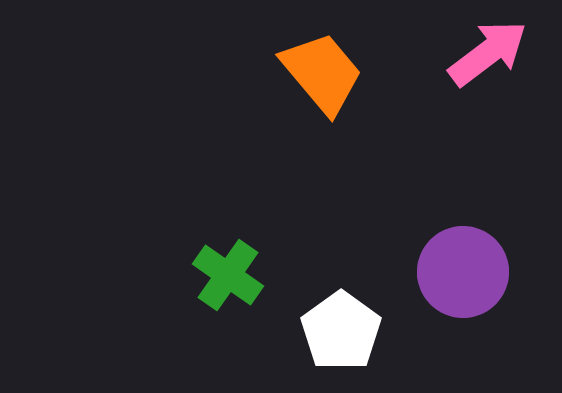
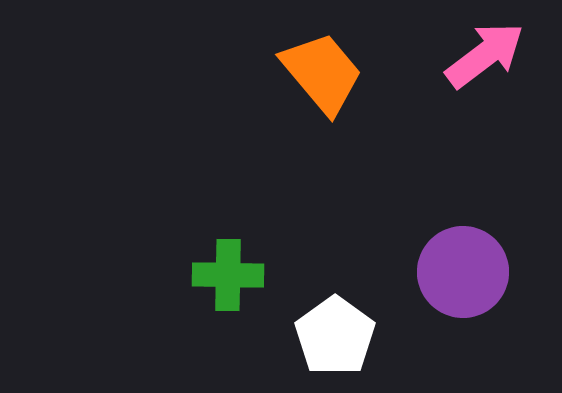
pink arrow: moved 3 px left, 2 px down
green cross: rotated 34 degrees counterclockwise
white pentagon: moved 6 px left, 5 px down
